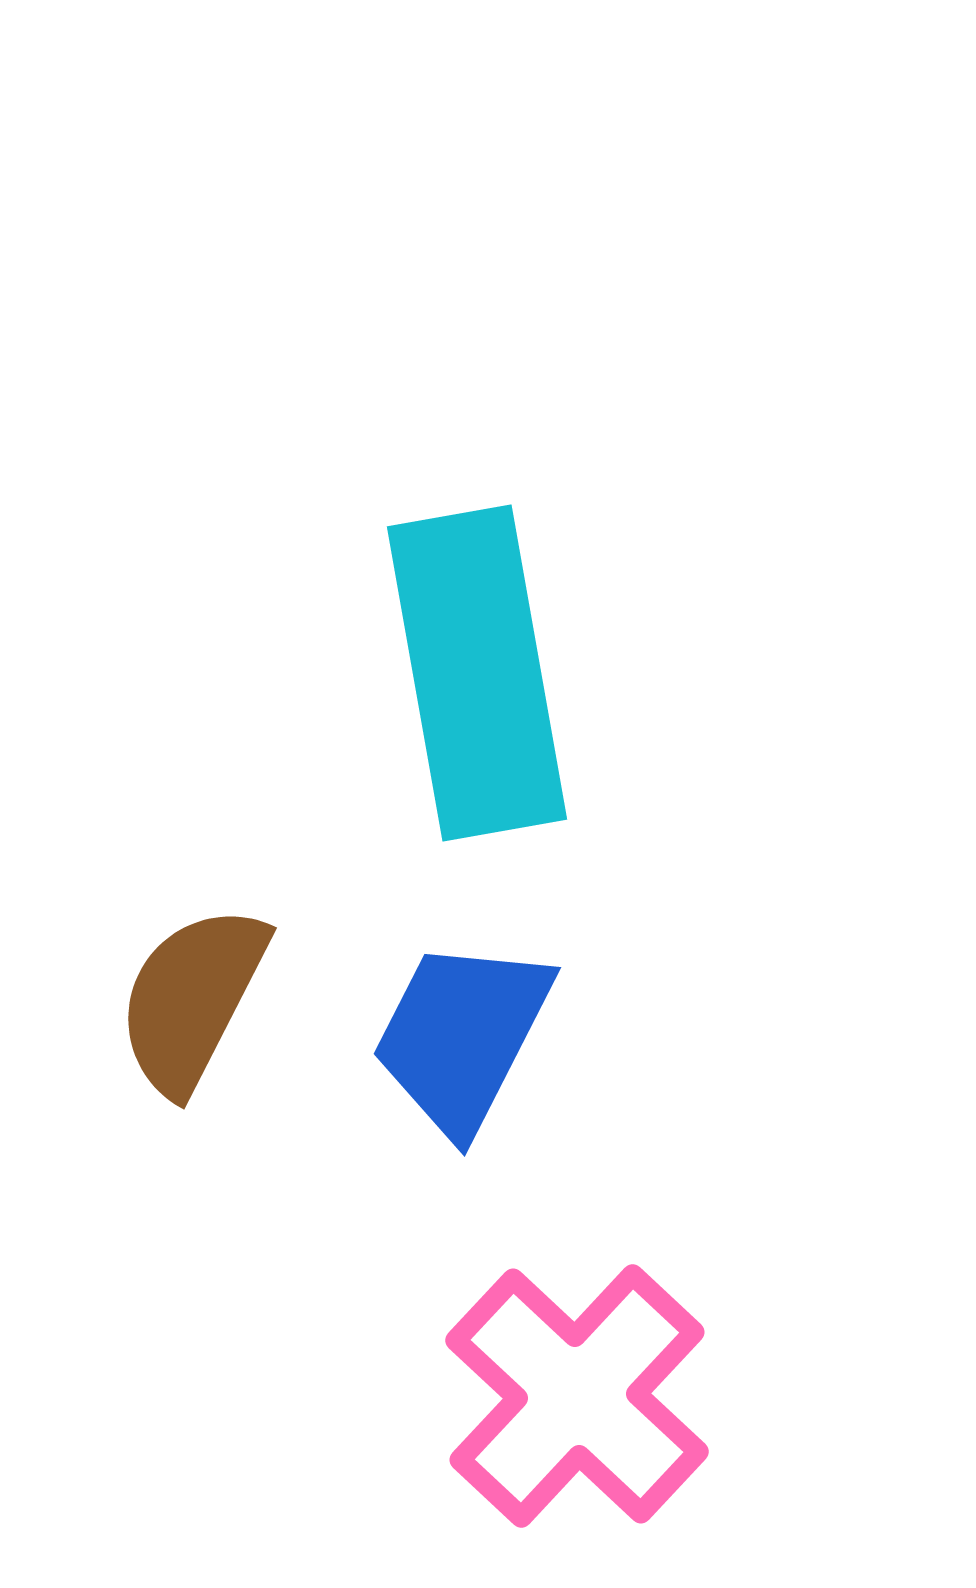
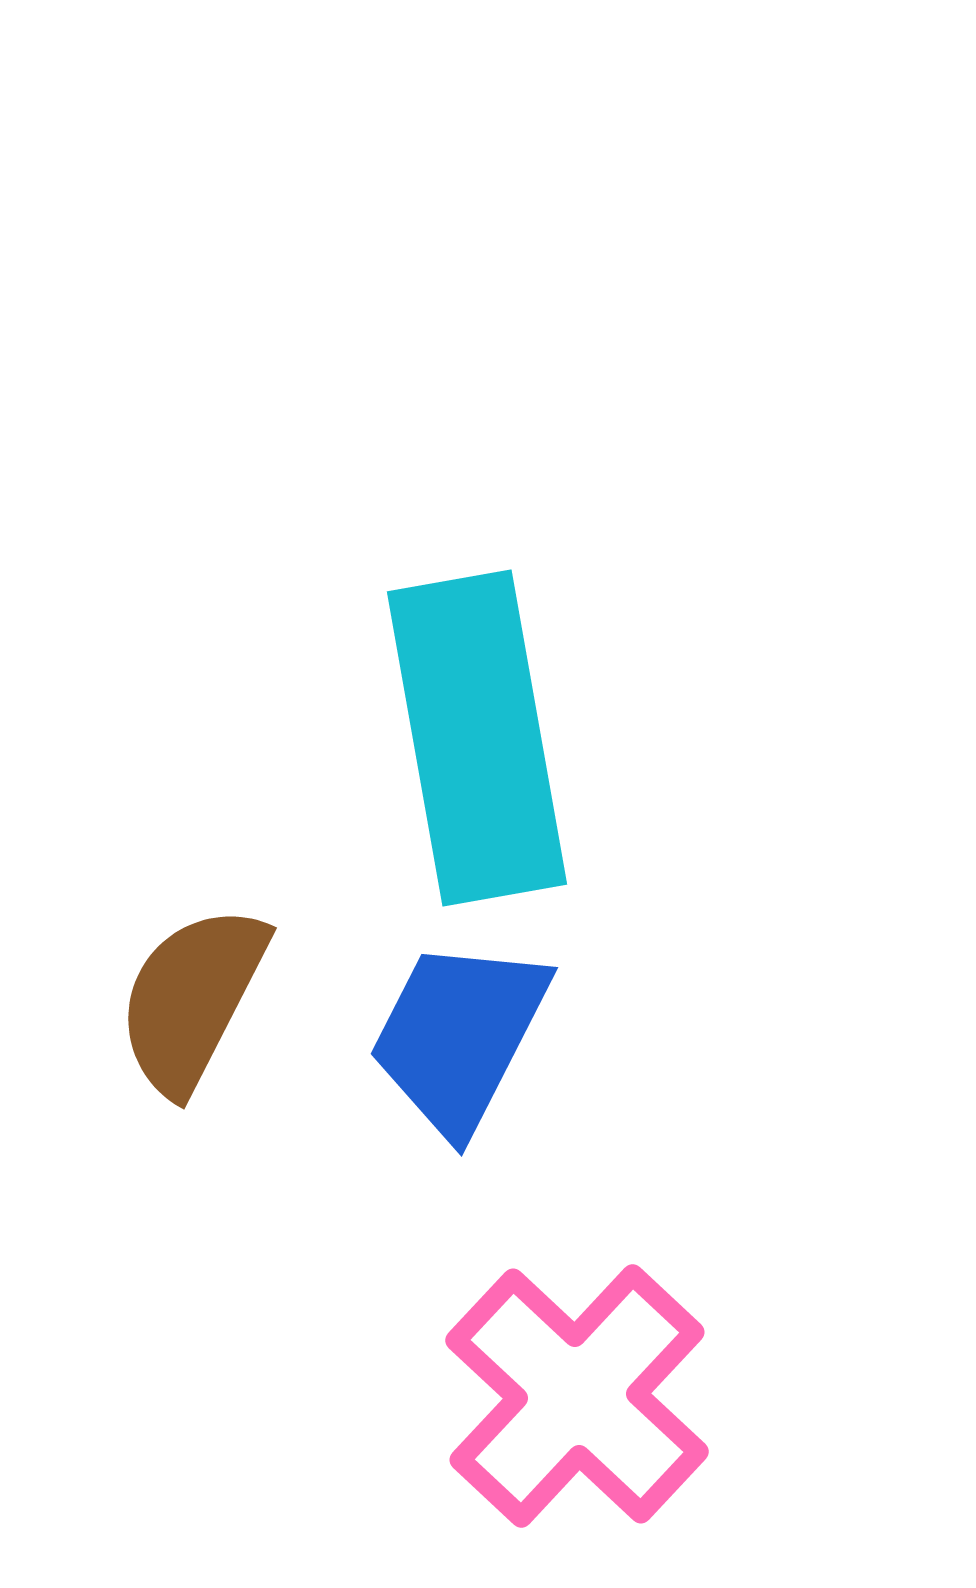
cyan rectangle: moved 65 px down
blue trapezoid: moved 3 px left
